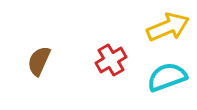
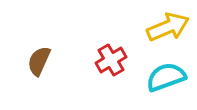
cyan semicircle: moved 1 px left
